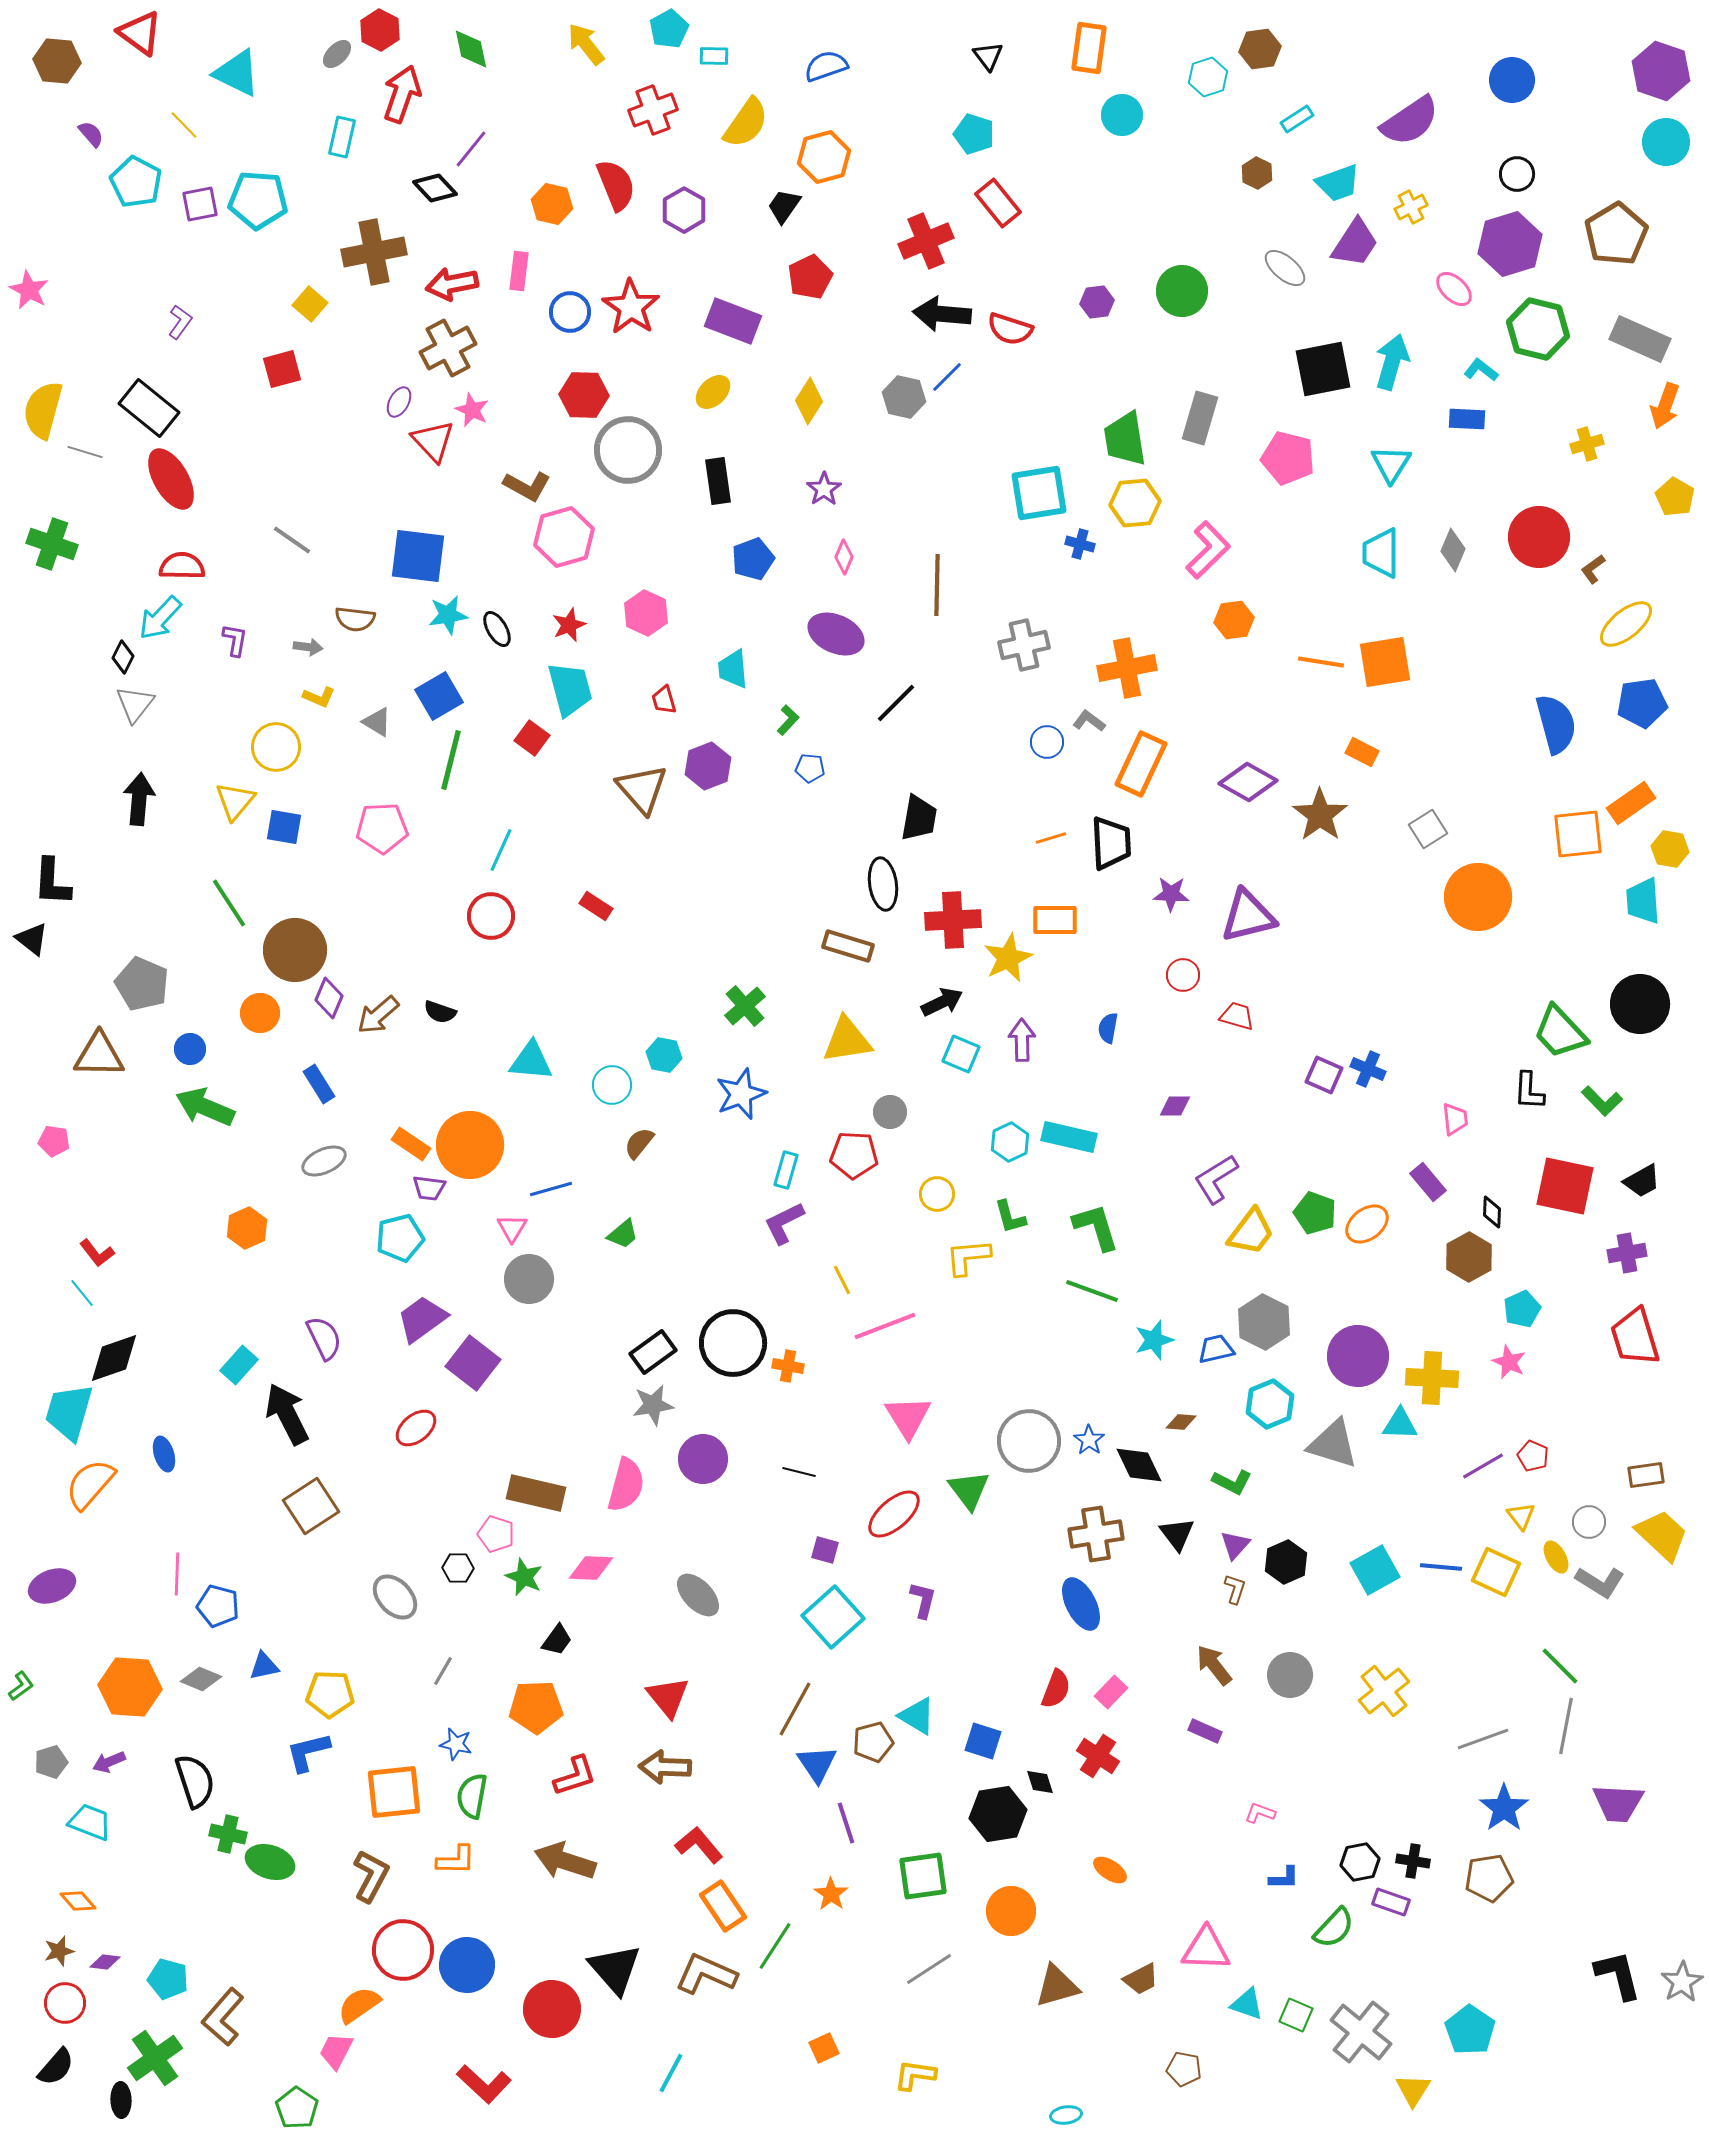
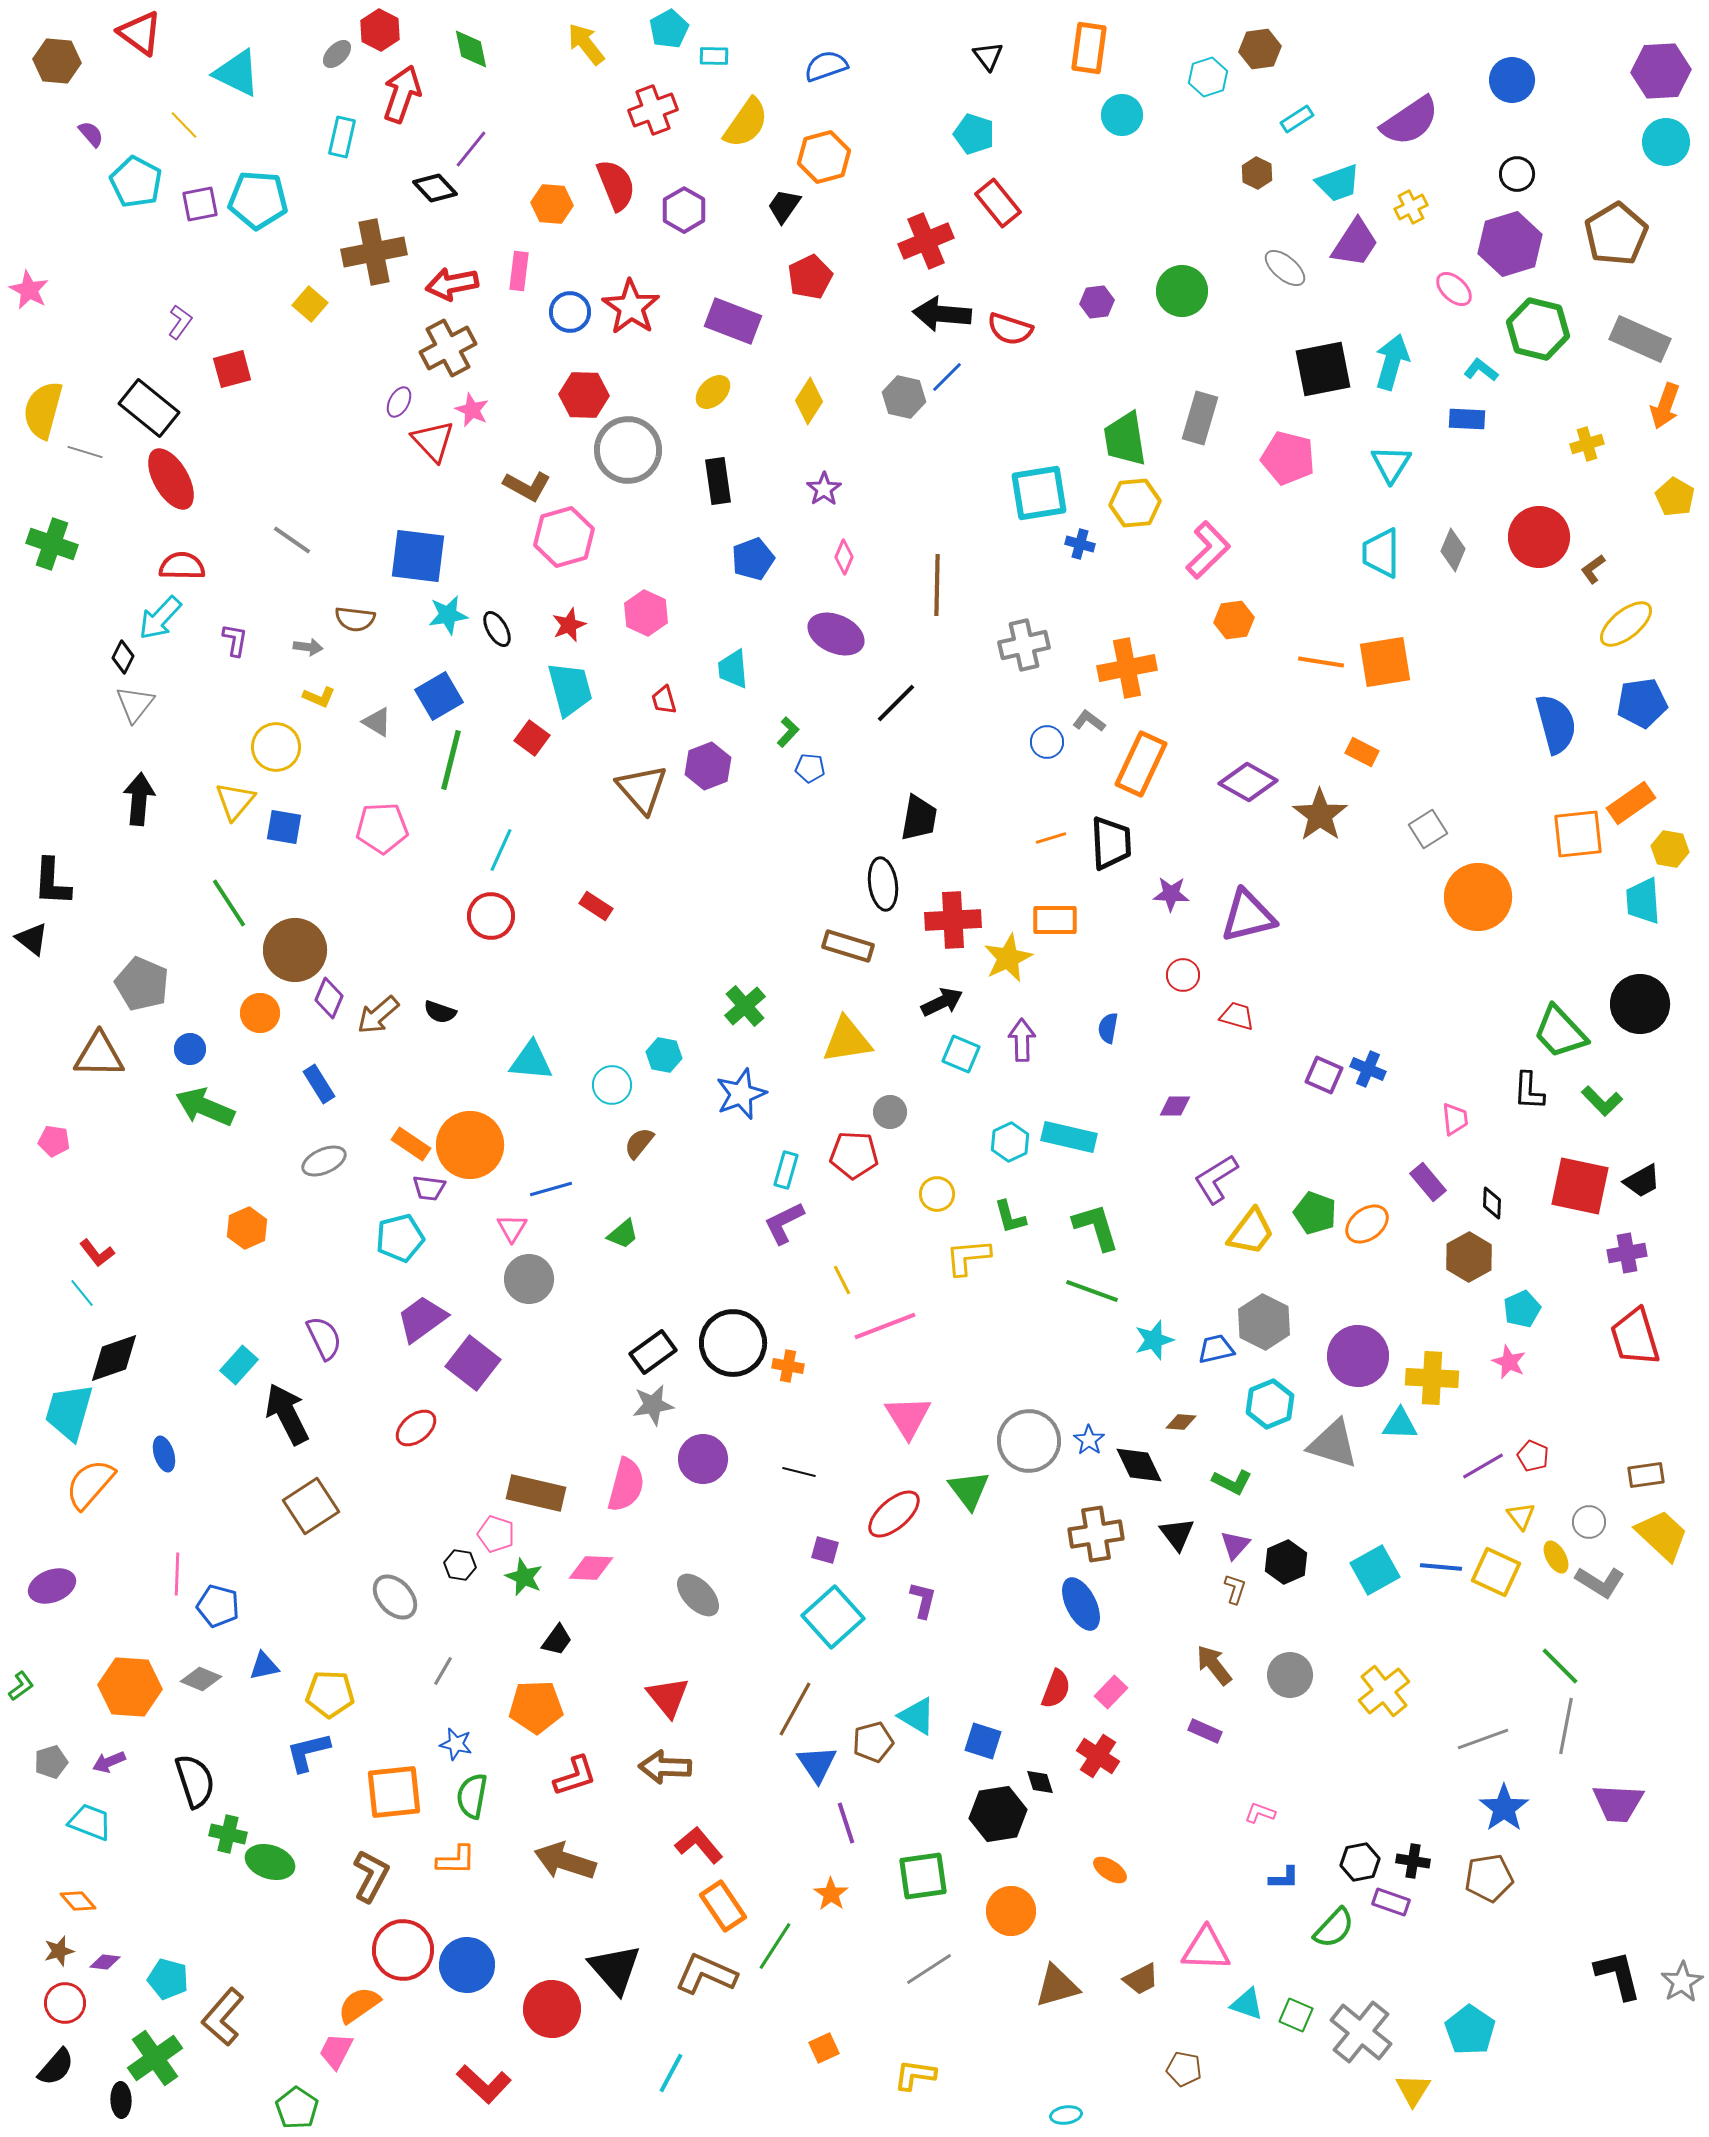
purple hexagon at (1661, 71): rotated 22 degrees counterclockwise
orange hexagon at (552, 204): rotated 9 degrees counterclockwise
red square at (282, 369): moved 50 px left
green L-shape at (788, 720): moved 12 px down
red square at (1565, 1186): moved 15 px right
black diamond at (1492, 1212): moved 9 px up
black hexagon at (458, 1568): moved 2 px right, 3 px up; rotated 8 degrees clockwise
